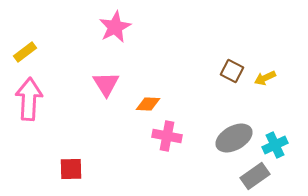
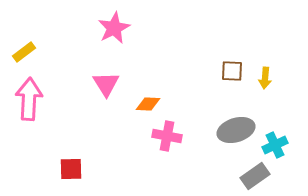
pink star: moved 1 px left, 1 px down
yellow rectangle: moved 1 px left
brown square: rotated 25 degrees counterclockwise
yellow arrow: rotated 60 degrees counterclockwise
gray ellipse: moved 2 px right, 8 px up; rotated 12 degrees clockwise
